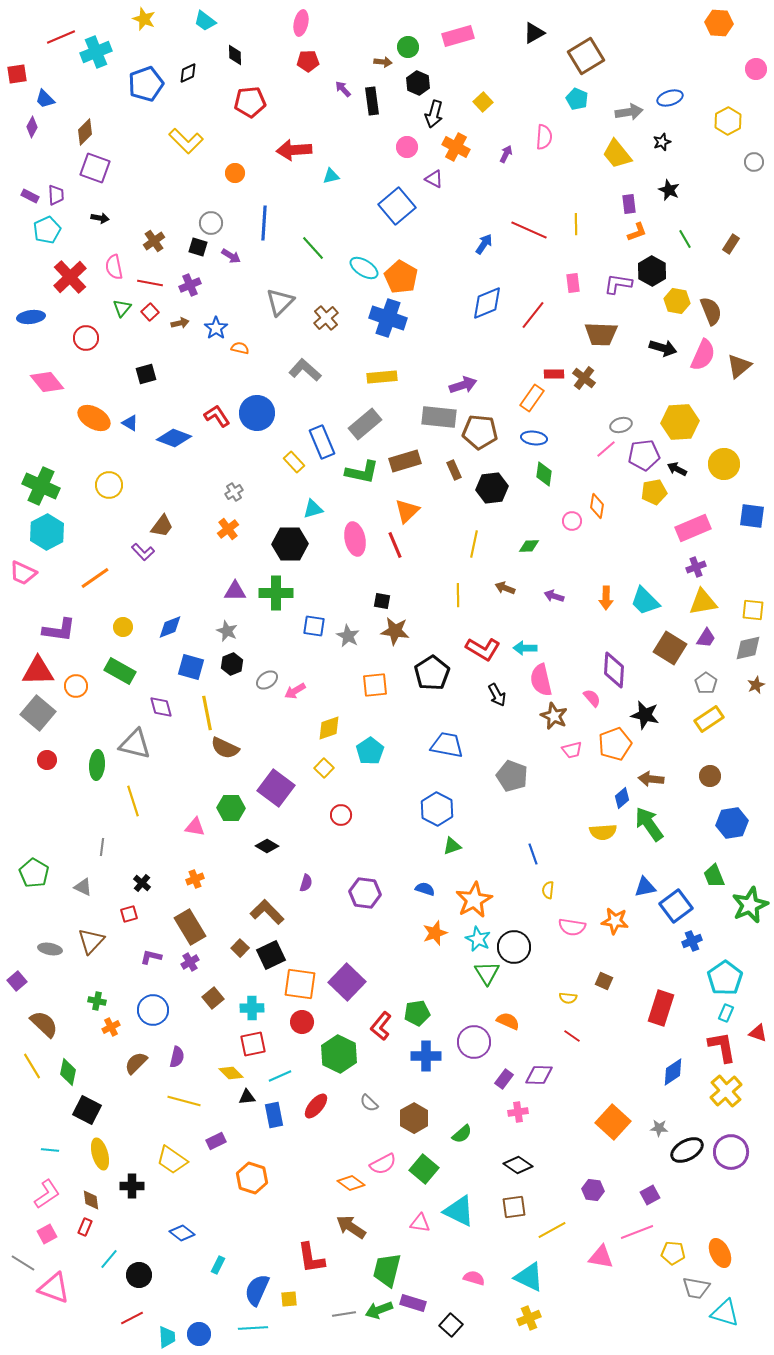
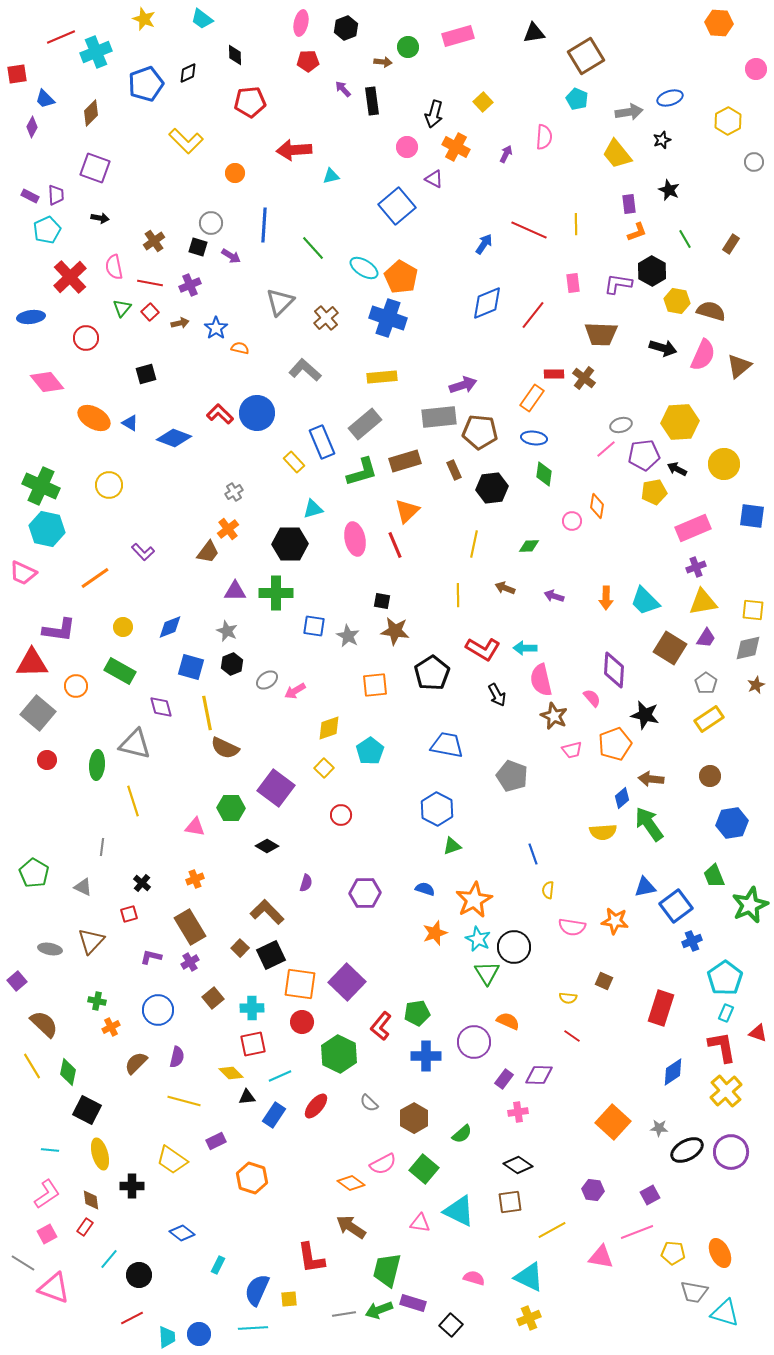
cyan trapezoid at (205, 21): moved 3 px left, 2 px up
black triangle at (534, 33): rotated 20 degrees clockwise
black hexagon at (418, 83): moved 72 px left, 55 px up; rotated 15 degrees clockwise
brown diamond at (85, 132): moved 6 px right, 19 px up
black star at (662, 142): moved 2 px up
blue line at (264, 223): moved 2 px down
brown semicircle at (711, 311): rotated 52 degrees counterclockwise
red L-shape at (217, 416): moved 3 px right, 2 px up; rotated 12 degrees counterclockwise
gray rectangle at (439, 417): rotated 12 degrees counterclockwise
green L-shape at (362, 472): rotated 28 degrees counterclockwise
brown trapezoid at (162, 526): moved 46 px right, 26 px down
cyan hexagon at (47, 532): moved 3 px up; rotated 20 degrees counterclockwise
red triangle at (38, 671): moved 6 px left, 8 px up
purple hexagon at (365, 893): rotated 8 degrees counterclockwise
blue circle at (153, 1010): moved 5 px right
blue rectangle at (274, 1115): rotated 45 degrees clockwise
brown square at (514, 1207): moved 4 px left, 5 px up
red rectangle at (85, 1227): rotated 12 degrees clockwise
gray trapezoid at (696, 1288): moved 2 px left, 4 px down
